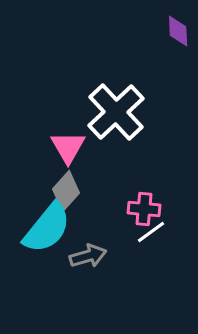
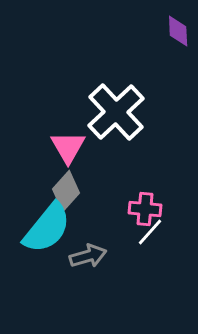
pink cross: moved 1 px right
white line: moved 1 px left; rotated 12 degrees counterclockwise
